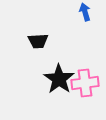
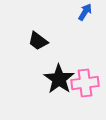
blue arrow: rotated 48 degrees clockwise
black trapezoid: rotated 40 degrees clockwise
